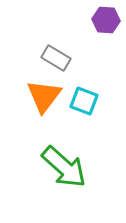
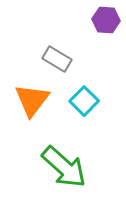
gray rectangle: moved 1 px right, 1 px down
orange triangle: moved 12 px left, 4 px down
cyan square: rotated 24 degrees clockwise
